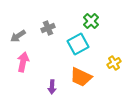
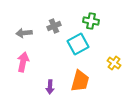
green cross: rotated 35 degrees counterclockwise
gray cross: moved 6 px right, 2 px up
gray arrow: moved 6 px right, 3 px up; rotated 28 degrees clockwise
yellow cross: rotated 24 degrees counterclockwise
orange trapezoid: moved 1 px left, 4 px down; rotated 100 degrees counterclockwise
purple arrow: moved 2 px left
